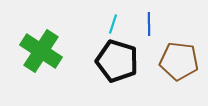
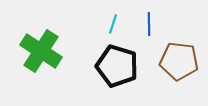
black pentagon: moved 5 px down
